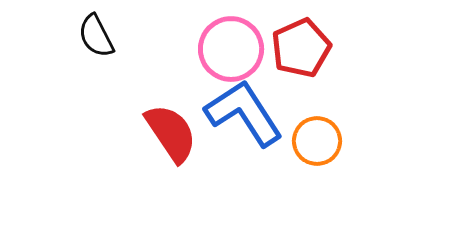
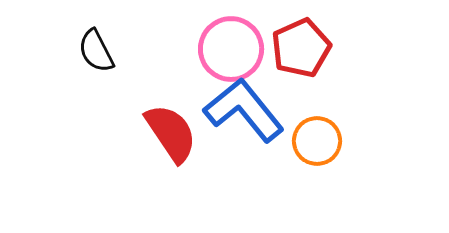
black semicircle: moved 15 px down
blue L-shape: moved 3 px up; rotated 6 degrees counterclockwise
